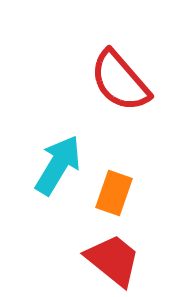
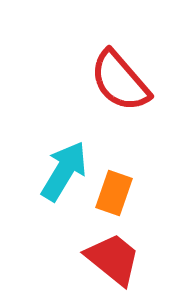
cyan arrow: moved 6 px right, 6 px down
red trapezoid: moved 1 px up
